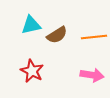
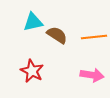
cyan triangle: moved 2 px right, 3 px up
brown semicircle: rotated 115 degrees counterclockwise
